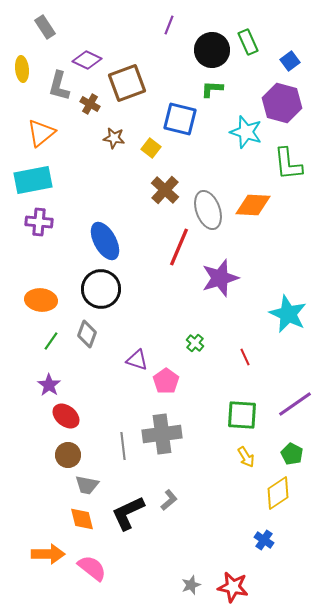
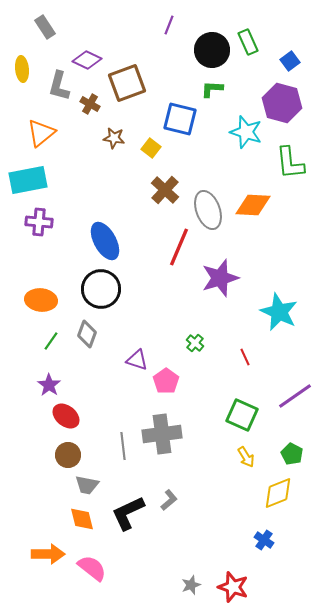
green L-shape at (288, 164): moved 2 px right, 1 px up
cyan rectangle at (33, 180): moved 5 px left
cyan star at (288, 314): moved 9 px left, 2 px up
purple line at (295, 404): moved 8 px up
green square at (242, 415): rotated 20 degrees clockwise
yellow diamond at (278, 493): rotated 12 degrees clockwise
red star at (233, 587): rotated 8 degrees clockwise
